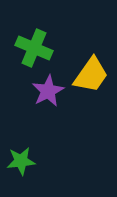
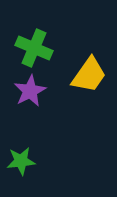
yellow trapezoid: moved 2 px left
purple star: moved 18 px left
